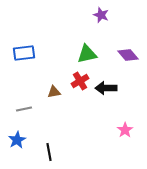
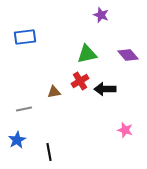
blue rectangle: moved 1 px right, 16 px up
black arrow: moved 1 px left, 1 px down
pink star: rotated 21 degrees counterclockwise
